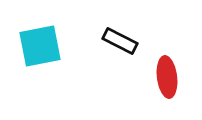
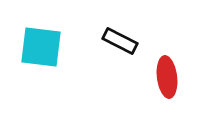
cyan square: moved 1 px right, 1 px down; rotated 18 degrees clockwise
